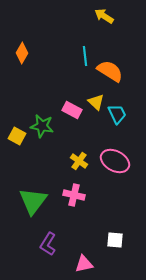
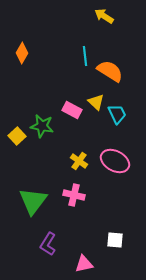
yellow square: rotated 18 degrees clockwise
